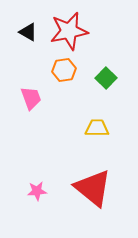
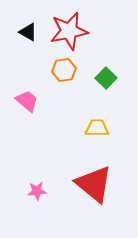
pink trapezoid: moved 4 px left, 3 px down; rotated 30 degrees counterclockwise
red triangle: moved 1 px right, 4 px up
